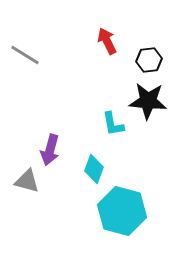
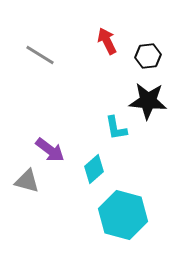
gray line: moved 15 px right
black hexagon: moved 1 px left, 4 px up
cyan L-shape: moved 3 px right, 4 px down
purple arrow: rotated 68 degrees counterclockwise
cyan diamond: rotated 28 degrees clockwise
cyan hexagon: moved 1 px right, 4 px down
